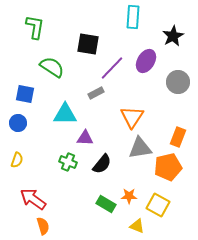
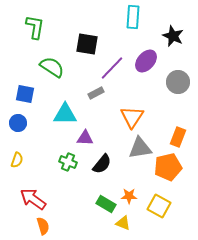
black star: rotated 20 degrees counterclockwise
black square: moved 1 px left
purple ellipse: rotated 10 degrees clockwise
yellow square: moved 1 px right, 1 px down
yellow triangle: moved 14 px left, 3 px up
